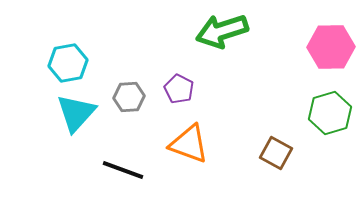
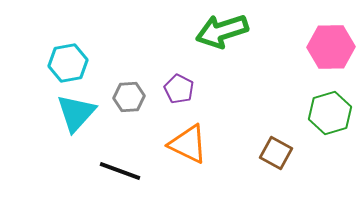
orange triangle: moved 1 px left; rotated 6 degrees clockwise
black line: moved 3 px left, 1 px down
